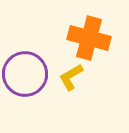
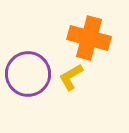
purple circle: moved 3 px right
